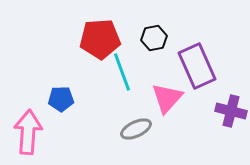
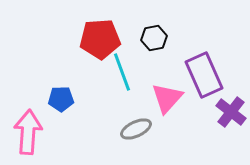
purple rectangle: moved 7 px right, 9 px down
purple cross: moved 1 px down; rotated 24 degrees clockwise
